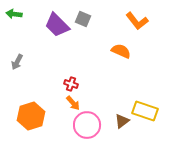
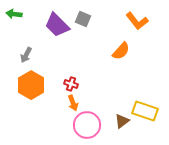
orange semicircle: rotated 108 degrees clockwise
gray arrow: moved 9 px right, 7 px up
orange arrow: rotated 21 degrees clockwise
orange hexagon: moved 31 px up; rotated 12 degrees counterclockwise
